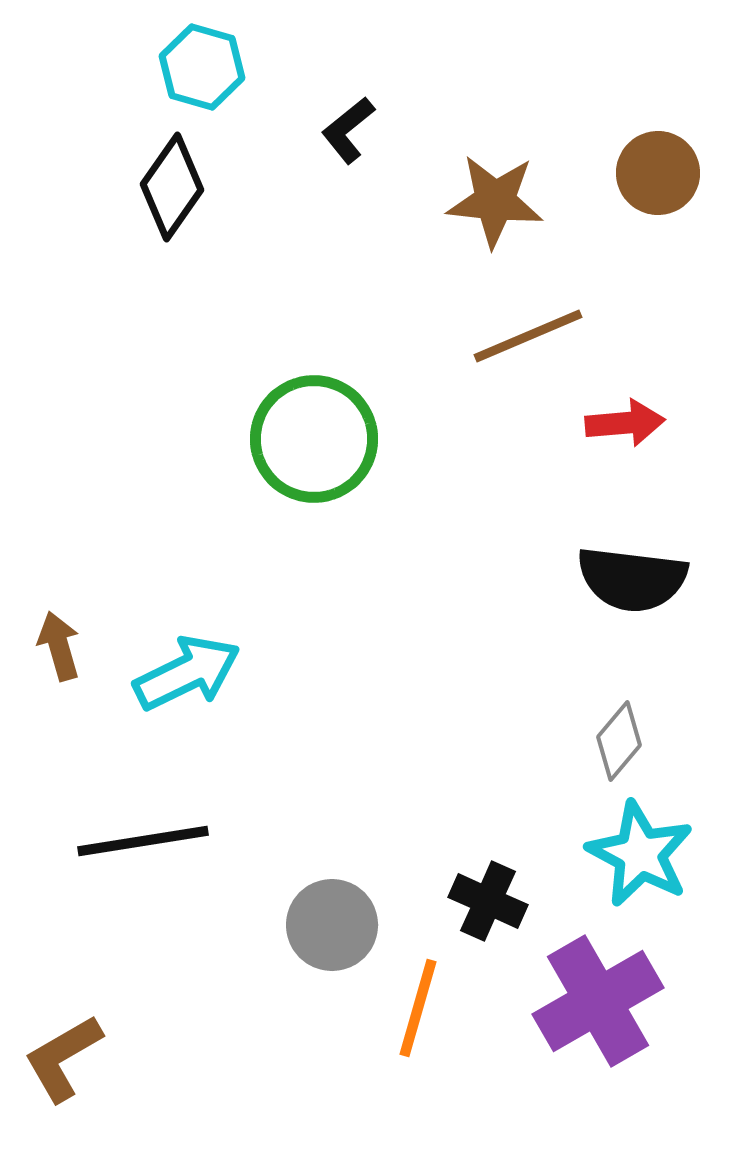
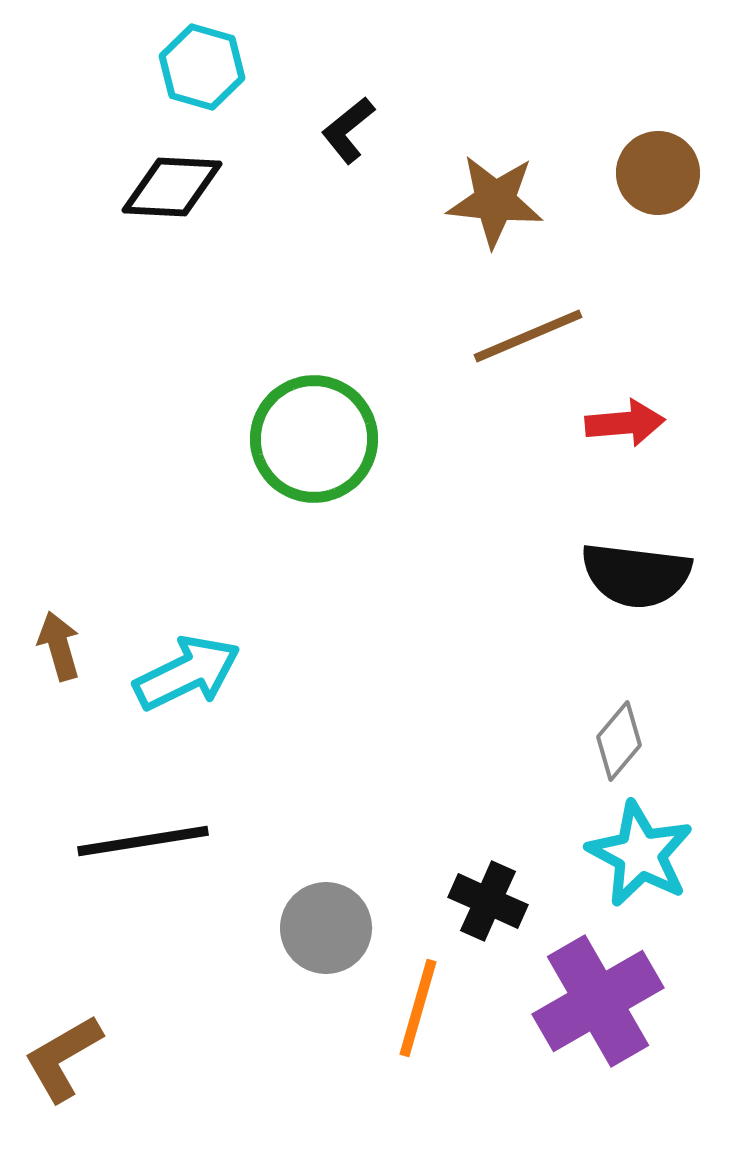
black diamond: rotated 58 degrees clockwise
black semicircle: moved 4 px right, 4 px up
gray circle: moved 6 px left, 3 px down
